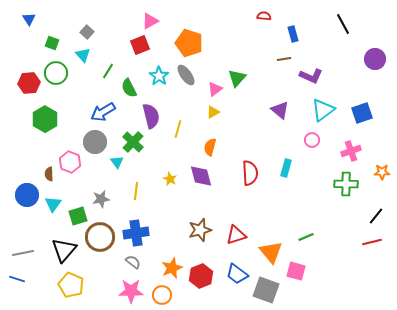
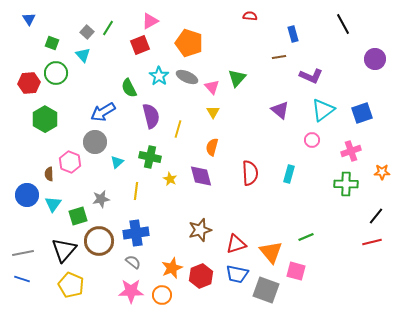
red semicircle at (264, 16): moved 14 px left
brown line at (284, 59): moved 5 px left, 2 px up
green line at (108, 71): moved 43 px up
gray ellipse at (186, 75): moved 1 px right, 2 px down; rotated 30 degrees counterclockwise
pink triangle at (215, 89): moved 3 px left, 2 px up; rotated 35 degrees counterclockwise
yellow triangle at (213, 112): rotated 32 degrees counterclockwise
green cross at (133, 142): moved 17 px right, 15 px down; rotated 30 degrees counterclockwise
orange semicircle at (210, 147): moved 2 px right
cyan triangle at (117, 162): rotated 24 degrees clockwise
cyan rectangle at (286, 168): moved 3 px right, 6 px down
red triangle at (236, 235): moved 9 px down
brown circle at (100, 237): moved 1 px left, 4 px down
blue trapezoid at (237, 274): rotated 25 degrees counterclockwise
blue line at (17, 279): moved 5 px right
